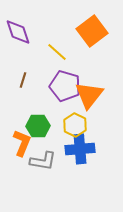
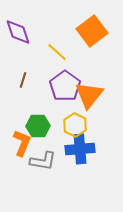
purple pentagon: rotated 20 degrees clockwise
